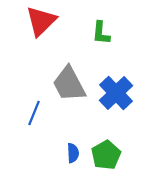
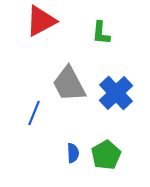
red triangle: rotated 16 degrees clockwise
